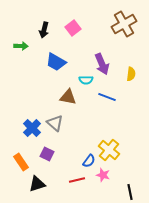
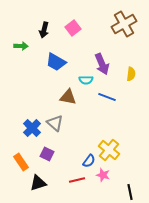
black triangle: moved 1 px right, 1 px up
